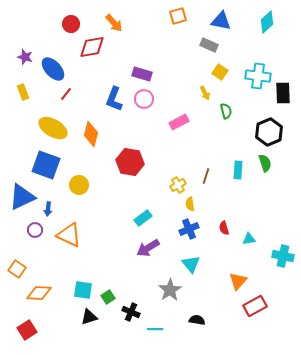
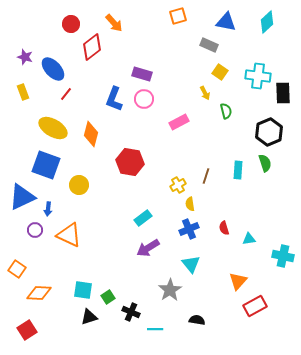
blue triangle at (221, 21): moved 5 px right, 1 px down
red diamond at (92, 47): rotated 28 degrees counterclockwise
